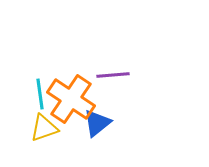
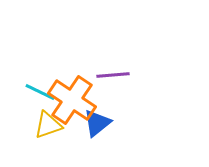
cyan line: moved 2 px up; rotated 56 degrees counterclockwise
orange cross: moved 1 px right, 1 px down
yellow triangle: moved 4 px right, 3 px up
